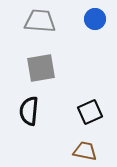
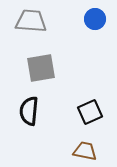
gray trapezoid: moved 9 px left
